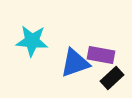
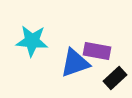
purple rectangle: moved 4 px left, 4 px up
black rectangle: moved 3 px right
